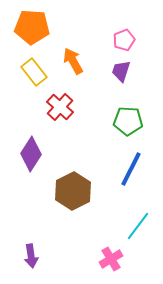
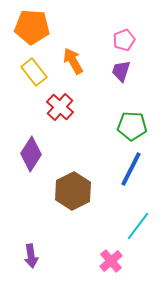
green pentagon: moved 4 px right, 5 px down
pink cross: moved 2 px down; rotated 10 degrees counterclockwise
